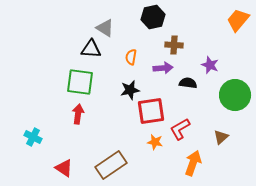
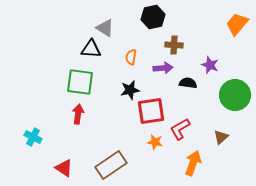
orange trapezoid: moved 1 px left, 4 px down
